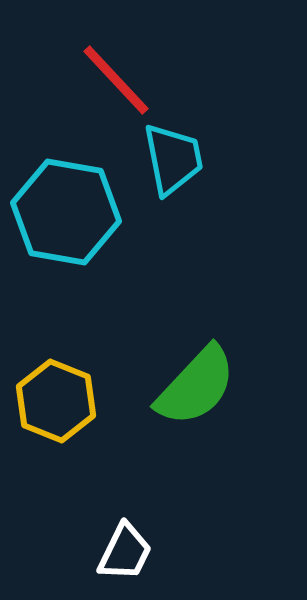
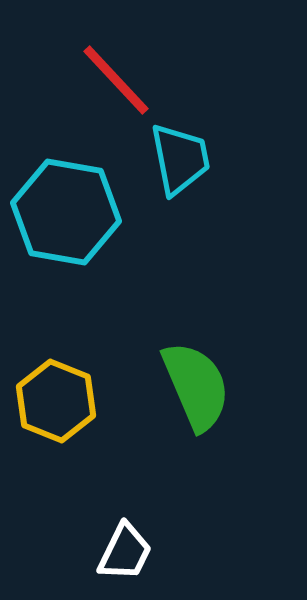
cyan trapezoid: moved 7 px right
green semicircle: rotated 66 degrees counterclockwise
